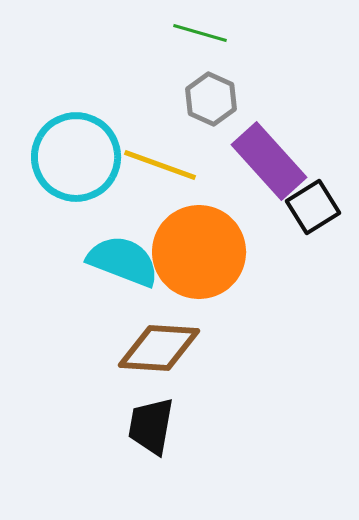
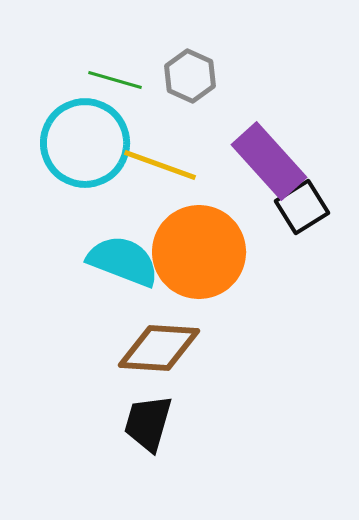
green line: moved 85 px left, 47 px down
gray hexagon: moved 21 px left, 23 px up
cyan circle: moved 9 px right, 14 px up
black square: moved 11 px left
black trapezoid: moved 3 px left, 3 px up; rotated 6 degrees clockwise
